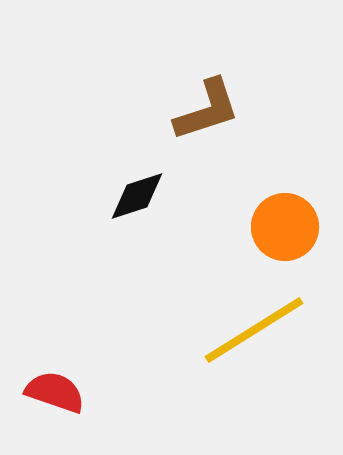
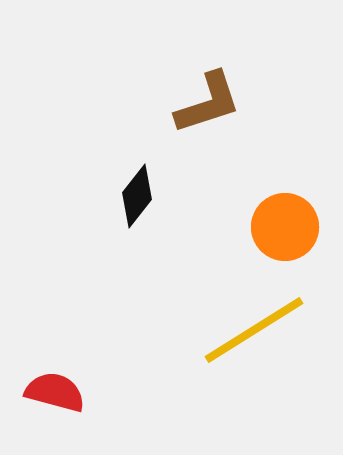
brown L-shape: moved 1 px right, 7 px up
black diamond: rotated 34 degrees counterclockwise
red semicircle: rotated 4 degrees counterclockwise
